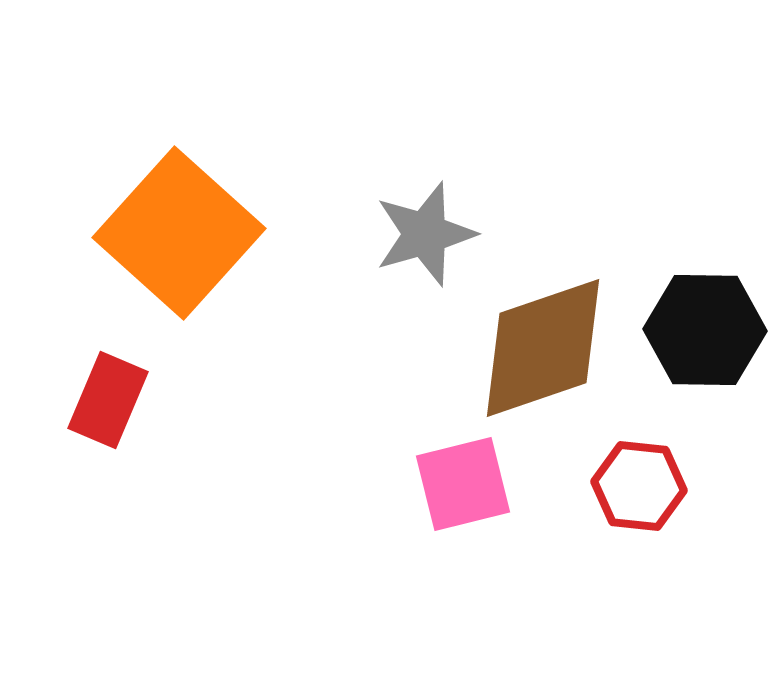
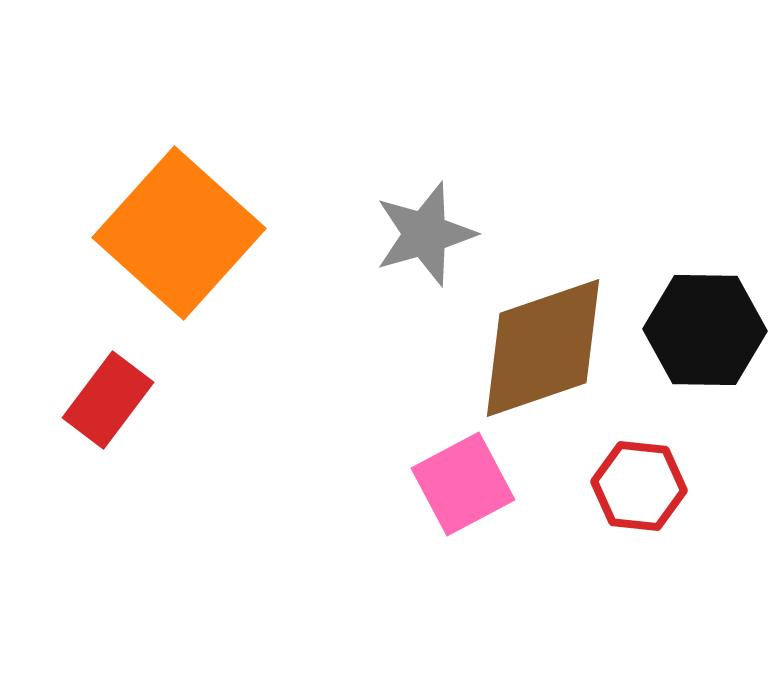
red rectangle: rotated 14 degrees clockwise
pink square: rotated 14 degrees counterclockwise
